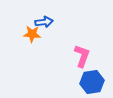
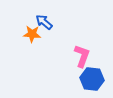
blue arrow: rotated 132 degrees counterclockwise
blue hexagon: moved 3 px up; rotated 15 degrees clockwise
